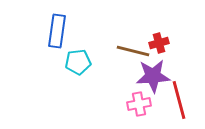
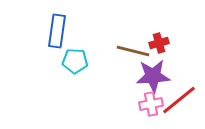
cyan pentagon: moved 3 px left, 1 px up; rotated 10 degrees clockwise
red line: rotated 66 degrees clockwise
pink cross: moved 12 px right
